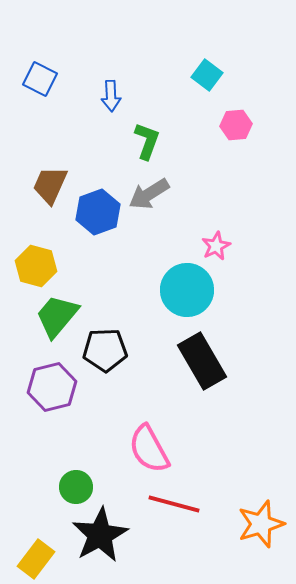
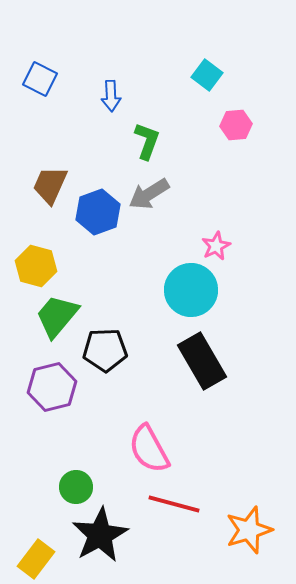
cyan circle: moved 4 px right
orange star: moved 12 px left, 6 px down
